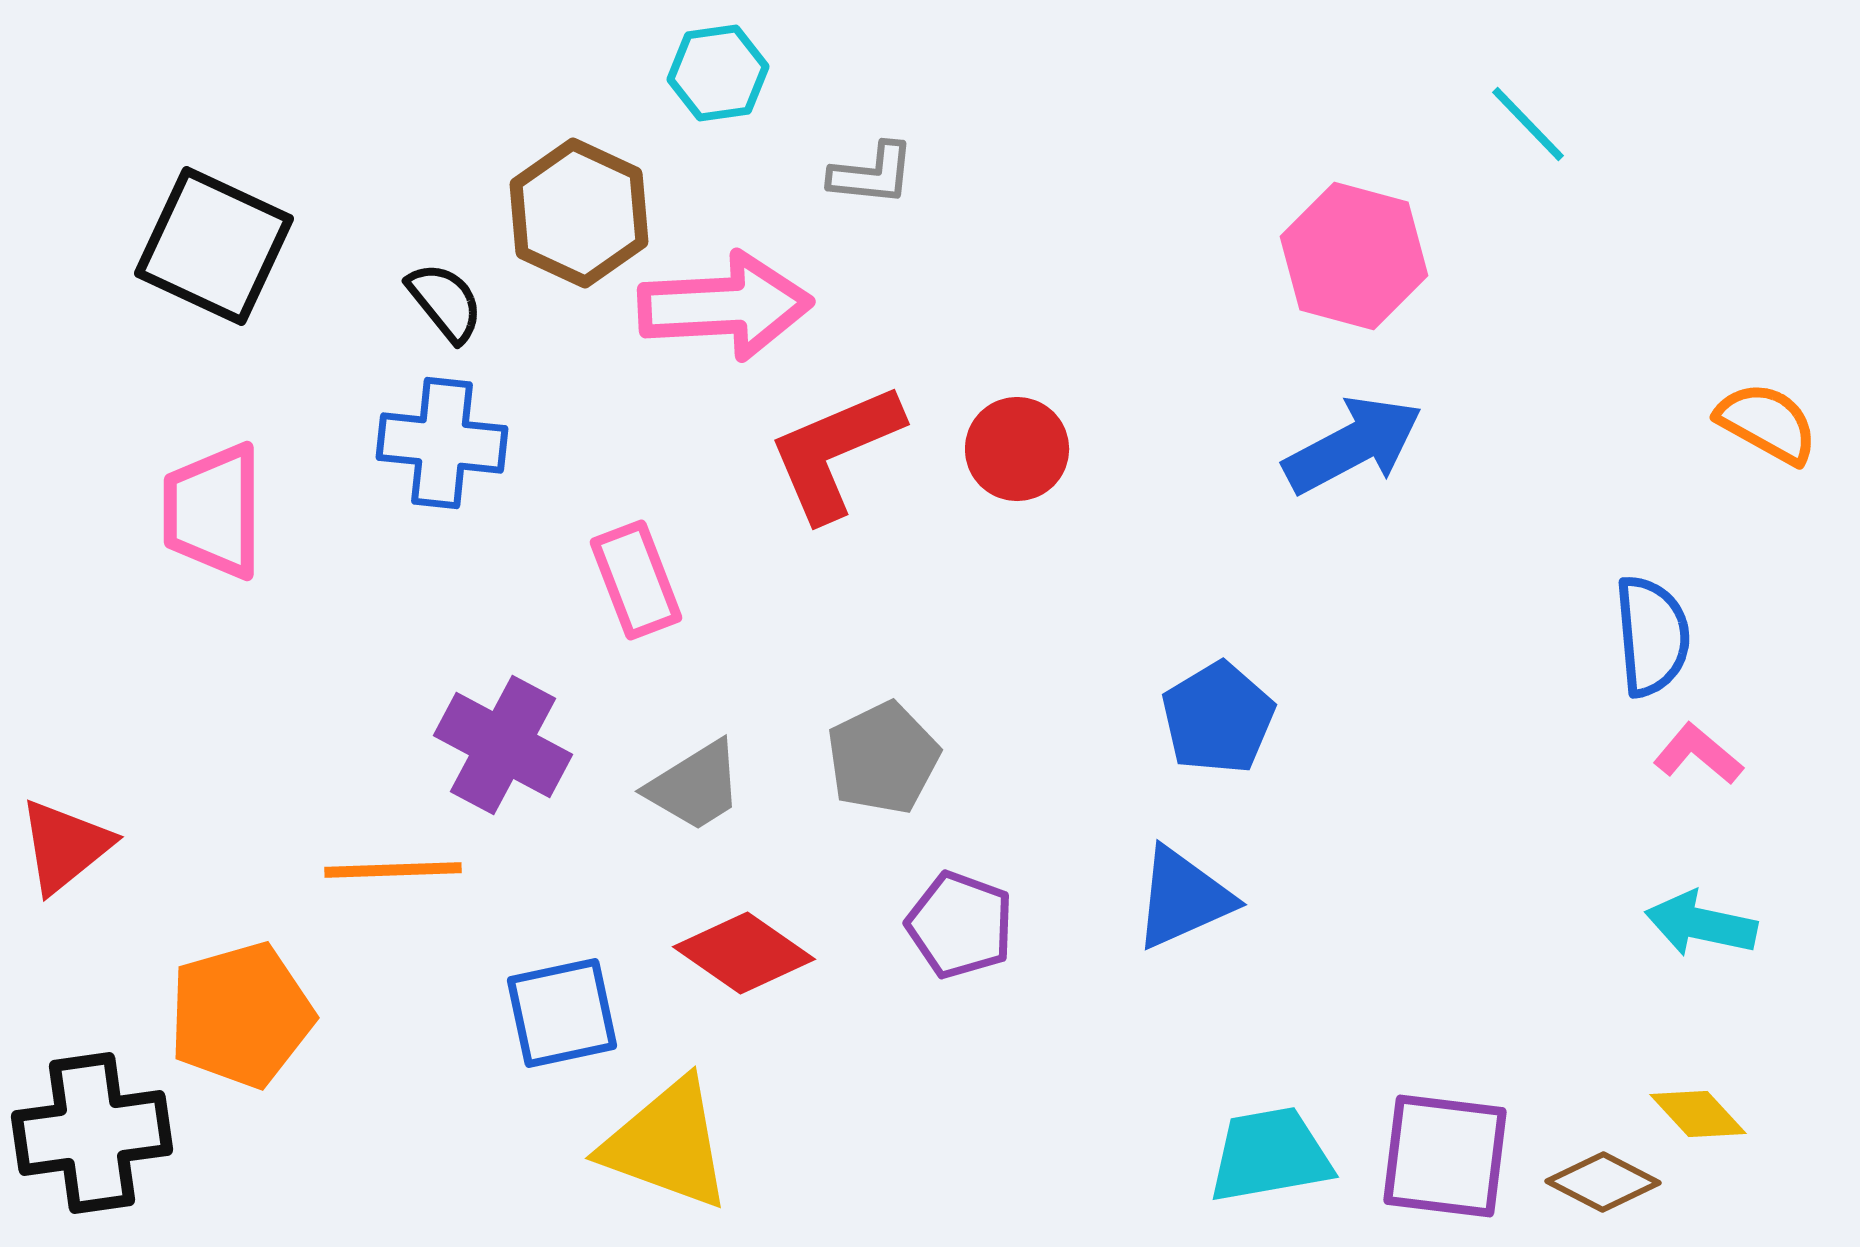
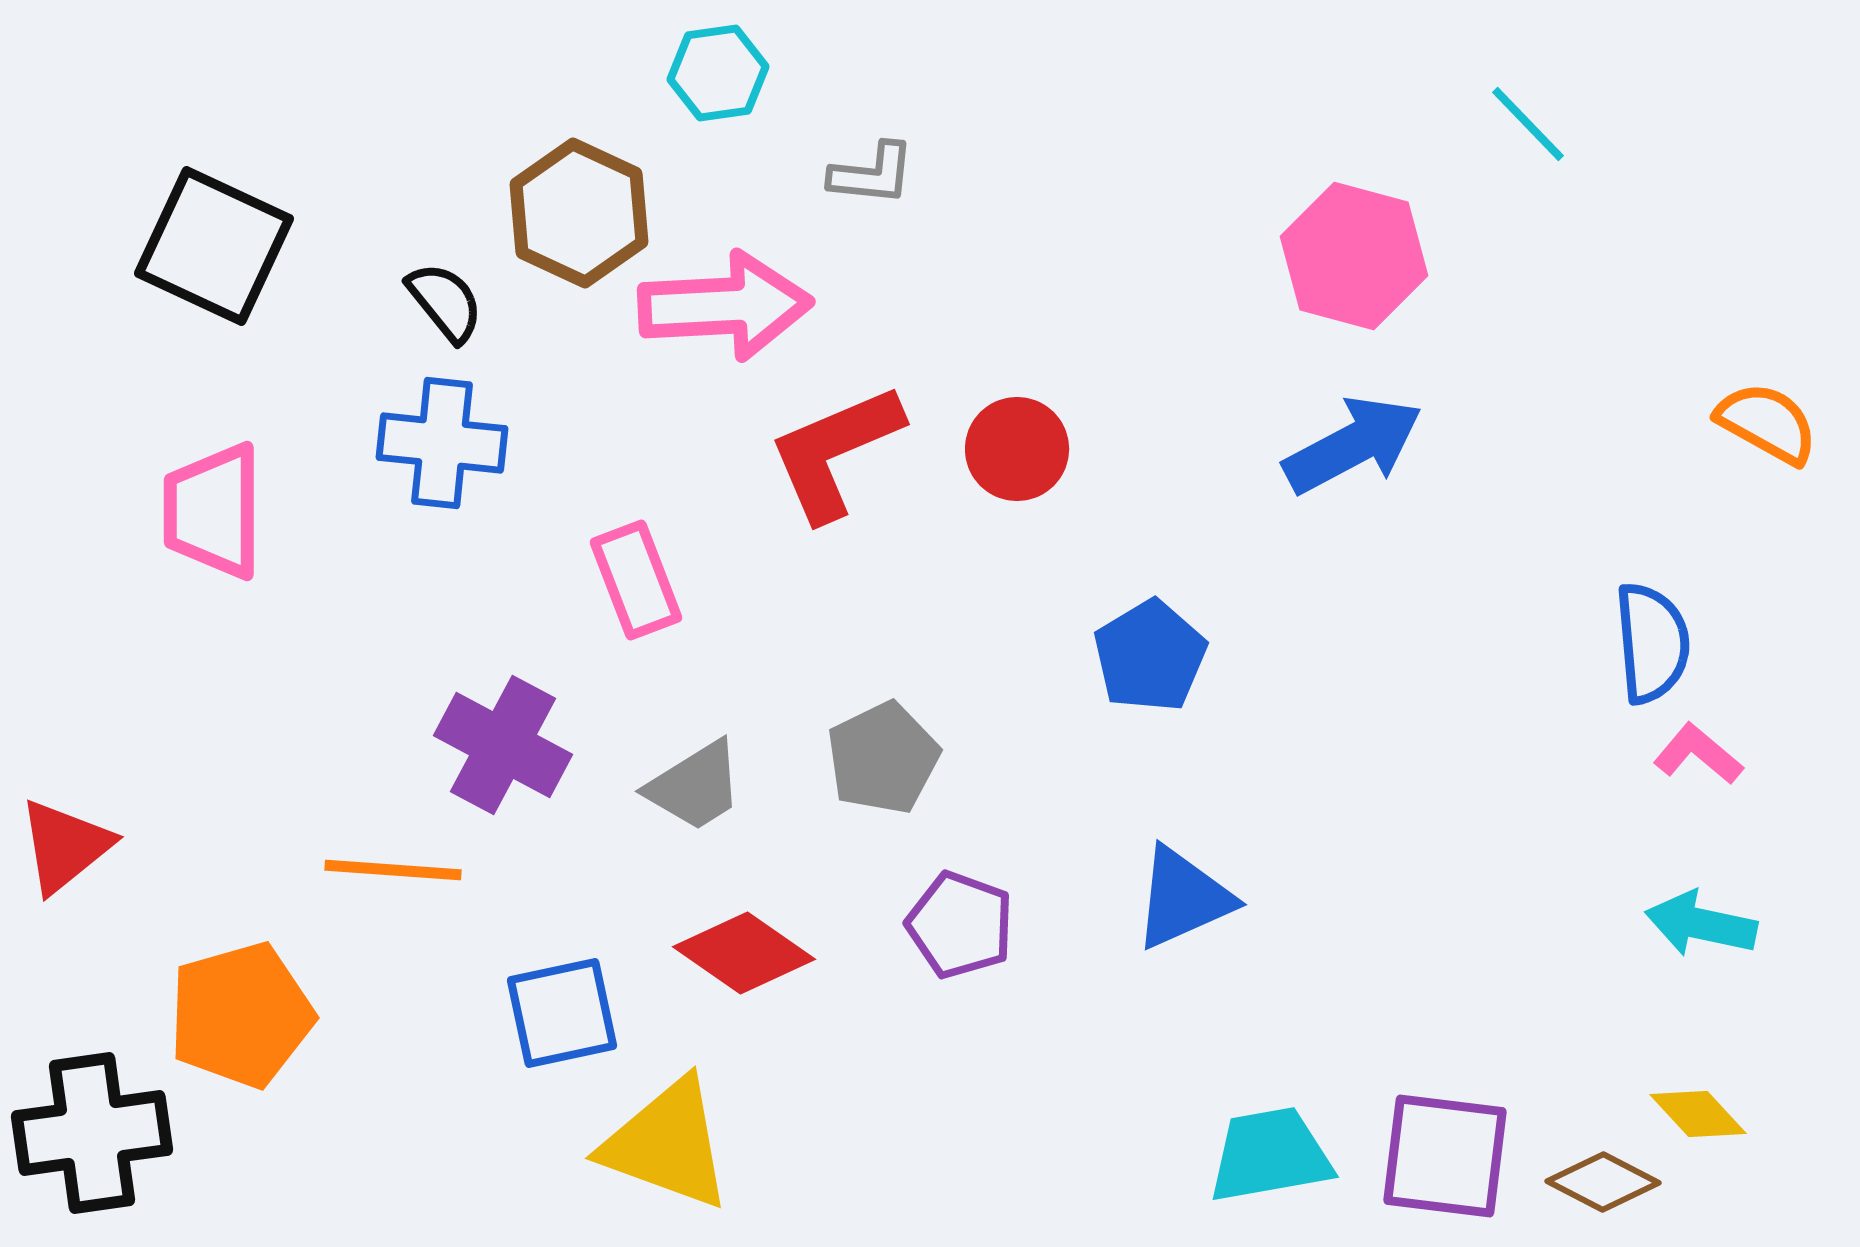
blue semicircle: moved 7 px down
blue pentagon: moved 68 px left, 62 px up
orange line: rotated 6 degrees clockwise
